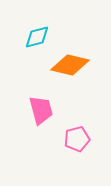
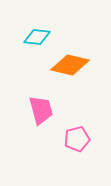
cyan diamond: rotated 20 degrees clockwise
